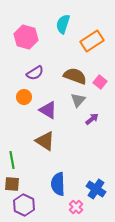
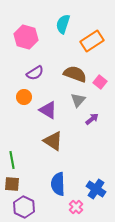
brown semicircle: moved 2 px up
brown triangle: moved 8 px right
purple hexagon: moved 2 px down
